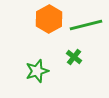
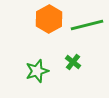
green line: moved 1 px right
green cross: moved 1 px left, 5 px down
